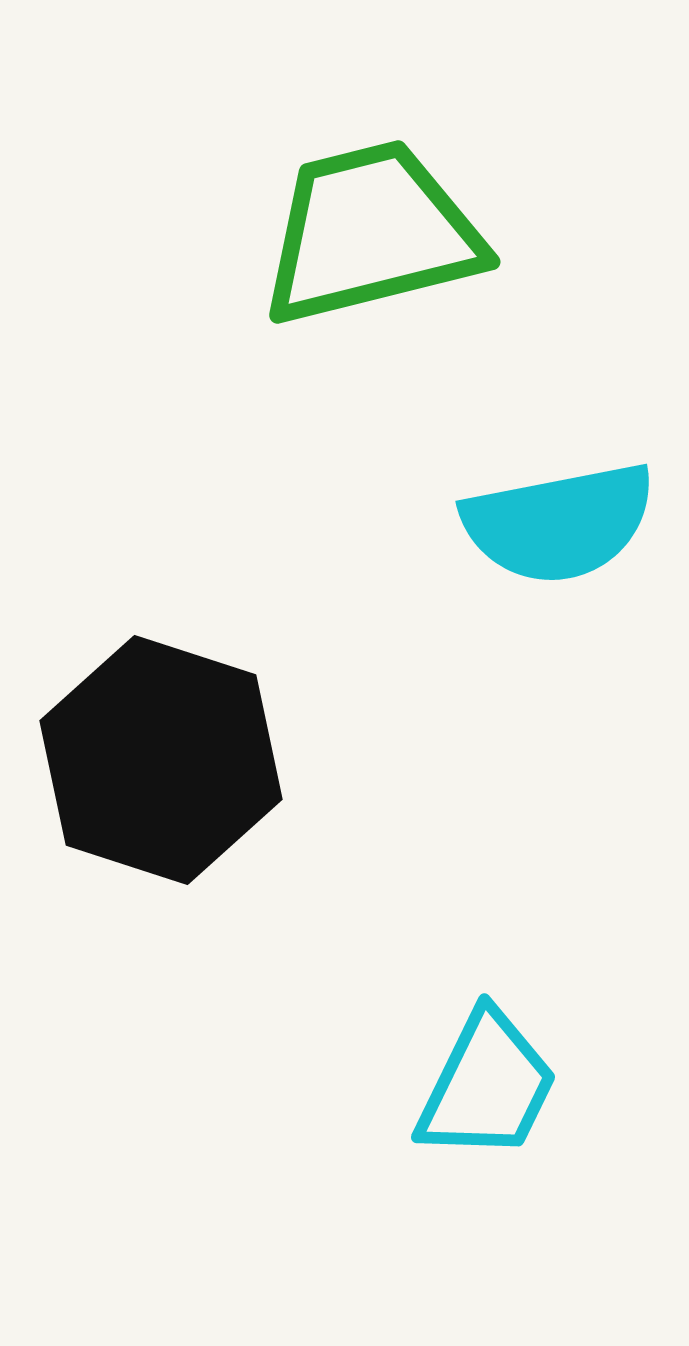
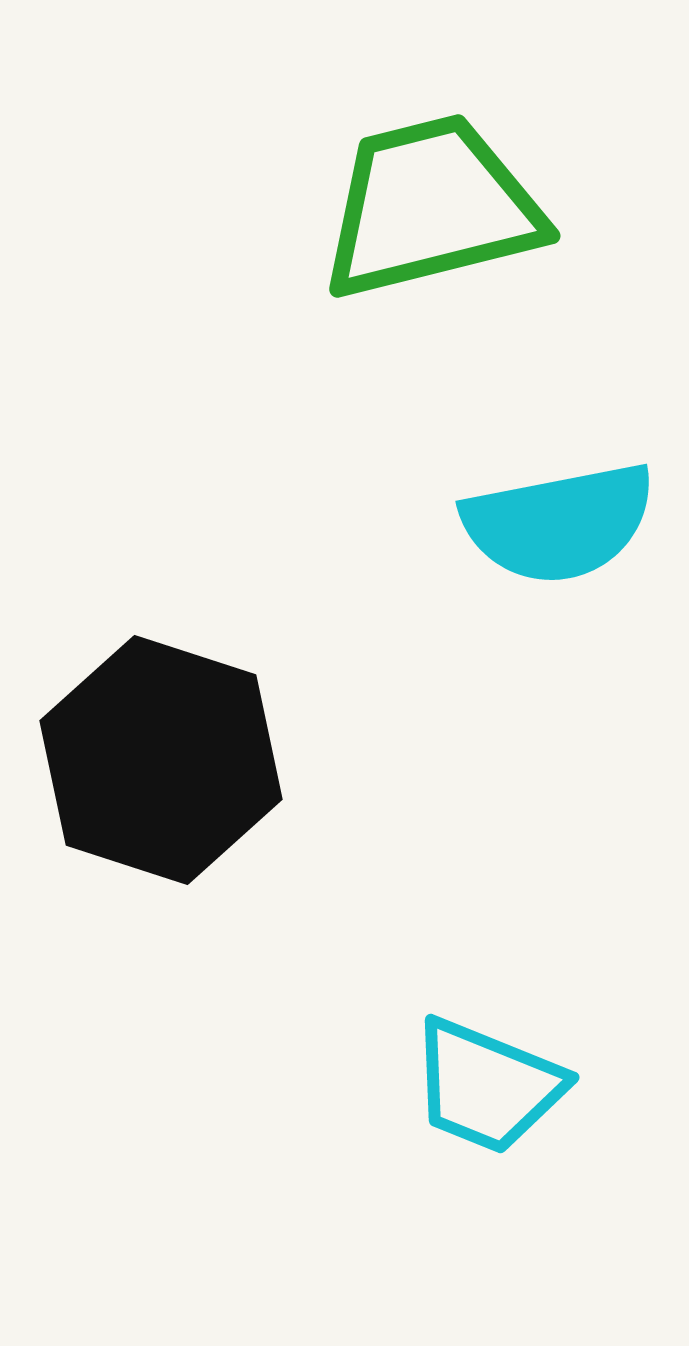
green trapezoid: moved 60 px right, 26 px up
cyan trapezoid: rotated 86 degrees clockwise
